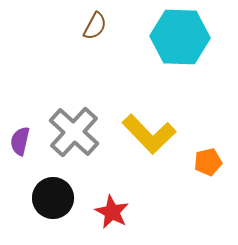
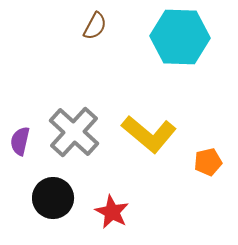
yellow L-shape: rotated 6 degrees counterclockwise
